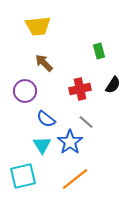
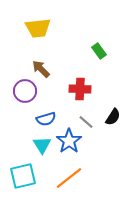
yellow trapezoid: moved 2 px down
green rectangle: rotated 21 degrees counterclockwise
brown arrow: moved 3 px left, 6 px down
black semicircle: moved 32 px down
red cross: rotated 15 degrees clockwise
blue semicircle: rotated 54 degrees counterclockwise
blue star: moved 1 px left, 1 px up
orange line: moved 6 px left, 1 px up
